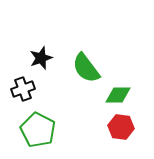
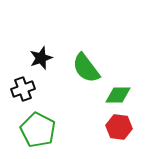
red hexagon: moved 2 px left
